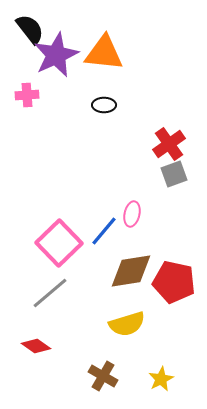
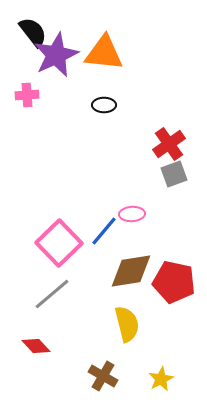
black semicircle: moved 3 px right, 3 px down
pink ellipse: rotated 75 degrees clockwise
gray line: moved 2 px right, 1 px down
yellow semicircle: rotated 87 degrees counterclockwise
red diamond: rotated 12 degrees clockwise
